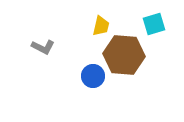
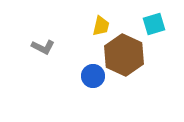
brown hexagon: rotated 21 degrees clockwise
